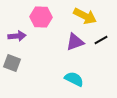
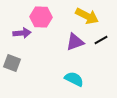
yellow arrow: moved 2 px right
purple arrow: moved 5 px right, 3 px up
